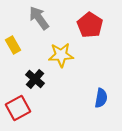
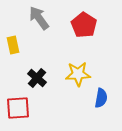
red pentagon: moved 6 px left
yellow rectangle: rotated 18 degrees clockwise
yellow star: moved 17 px right, 19 px down
black cross: moved 2 px right, 1 px up
red square: rotated 25 degrees clockwise
